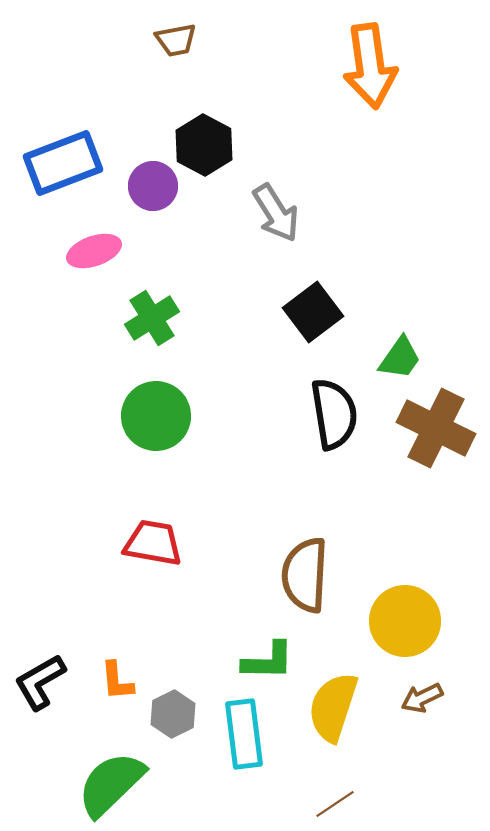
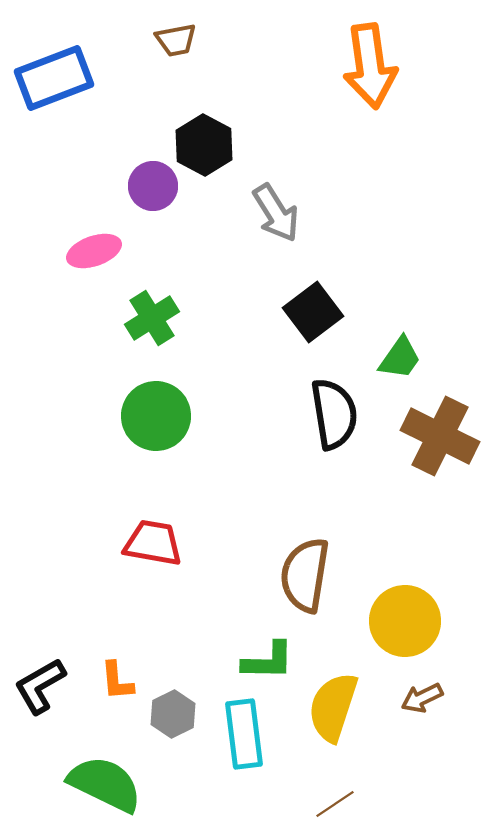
blue rectangle: moved 9 px left, 85 px up
brown cross: moved 4 px right, 8 px down
brown semicircle: rotated 6 degrees clockwise
black L-shape: moved 4 px down
green semicircle: moved 6 px left; rotated 70 degrees clockwise
